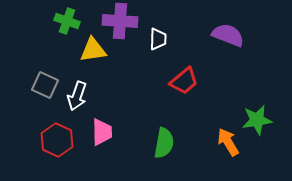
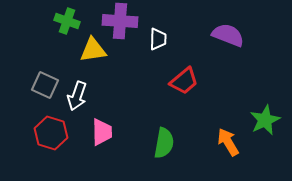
green star: moved 8 px right; rotated 16 degrees counterclockwise
red hexagon: moved 6 px left, 7 px up; rotated 8 degrees counterclockwise
